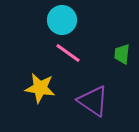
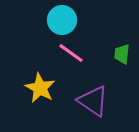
pink line: moved 3 px right
yellow star: rotated 20 degrees clockwise
